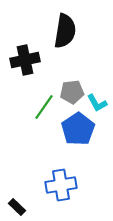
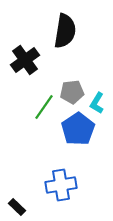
black cross: rotated 24 degrees counterclockwise
cyan L-shape: rotated 60 degrees clockwise
